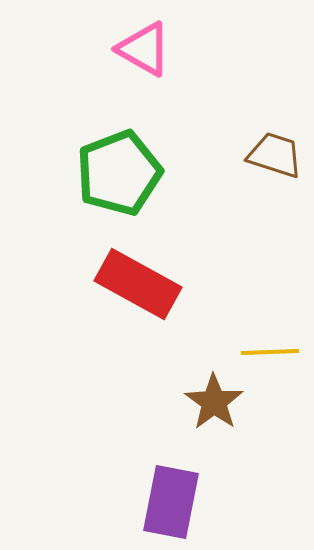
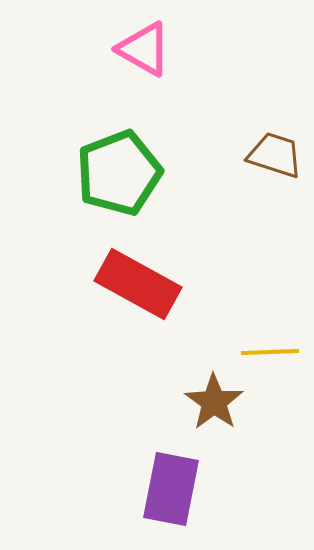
purple rectangle: moved 13 px up
